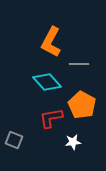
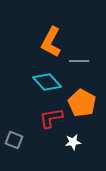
gray line: moved 3 px up
orange pentagon: moved 2 px up
